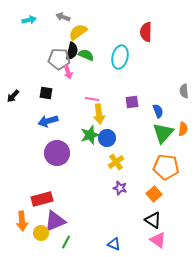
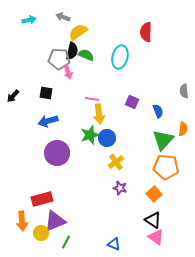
purple square: rotated 32 degrees clockwise
green triangle: moved 7 px down
pink triangle: moved 2 px left, 3 px up
